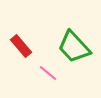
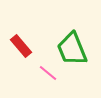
green trapezoid: moved 2 px left, 2 px down; rotated 21 degrees clockwise
